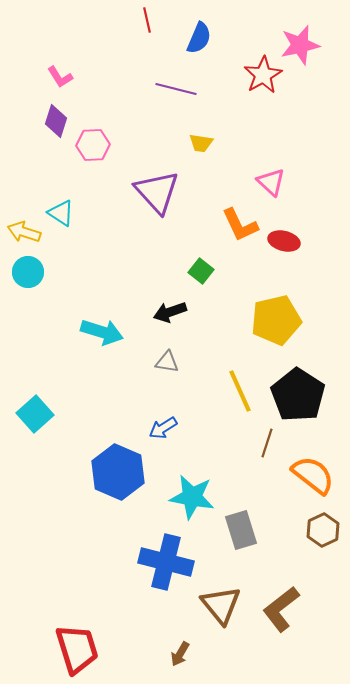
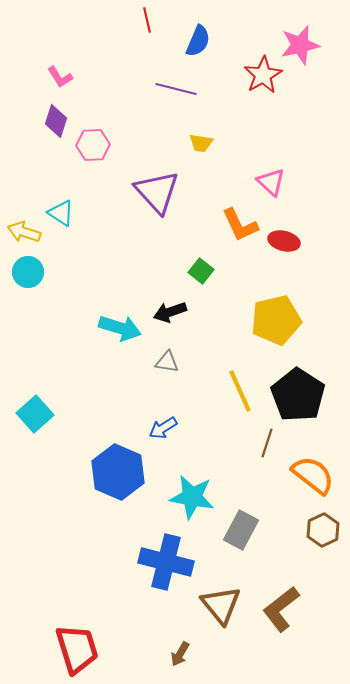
blue semicircle: moved 1 px left, 3 px down
cyan arrow: moved 18 px right, 4 px up
gray rectangle: rotated 45 degrees clockwise
